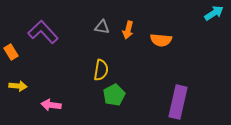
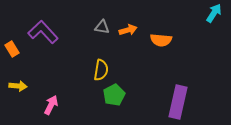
cyan arrow: rotated 24 degrees counterclockwise
orange arrow: rotated 120 degrees counterclockwise
orange rectangle: moved 1 px right, 3 px up
pink arrow: rotated 108 degrees clockwise
